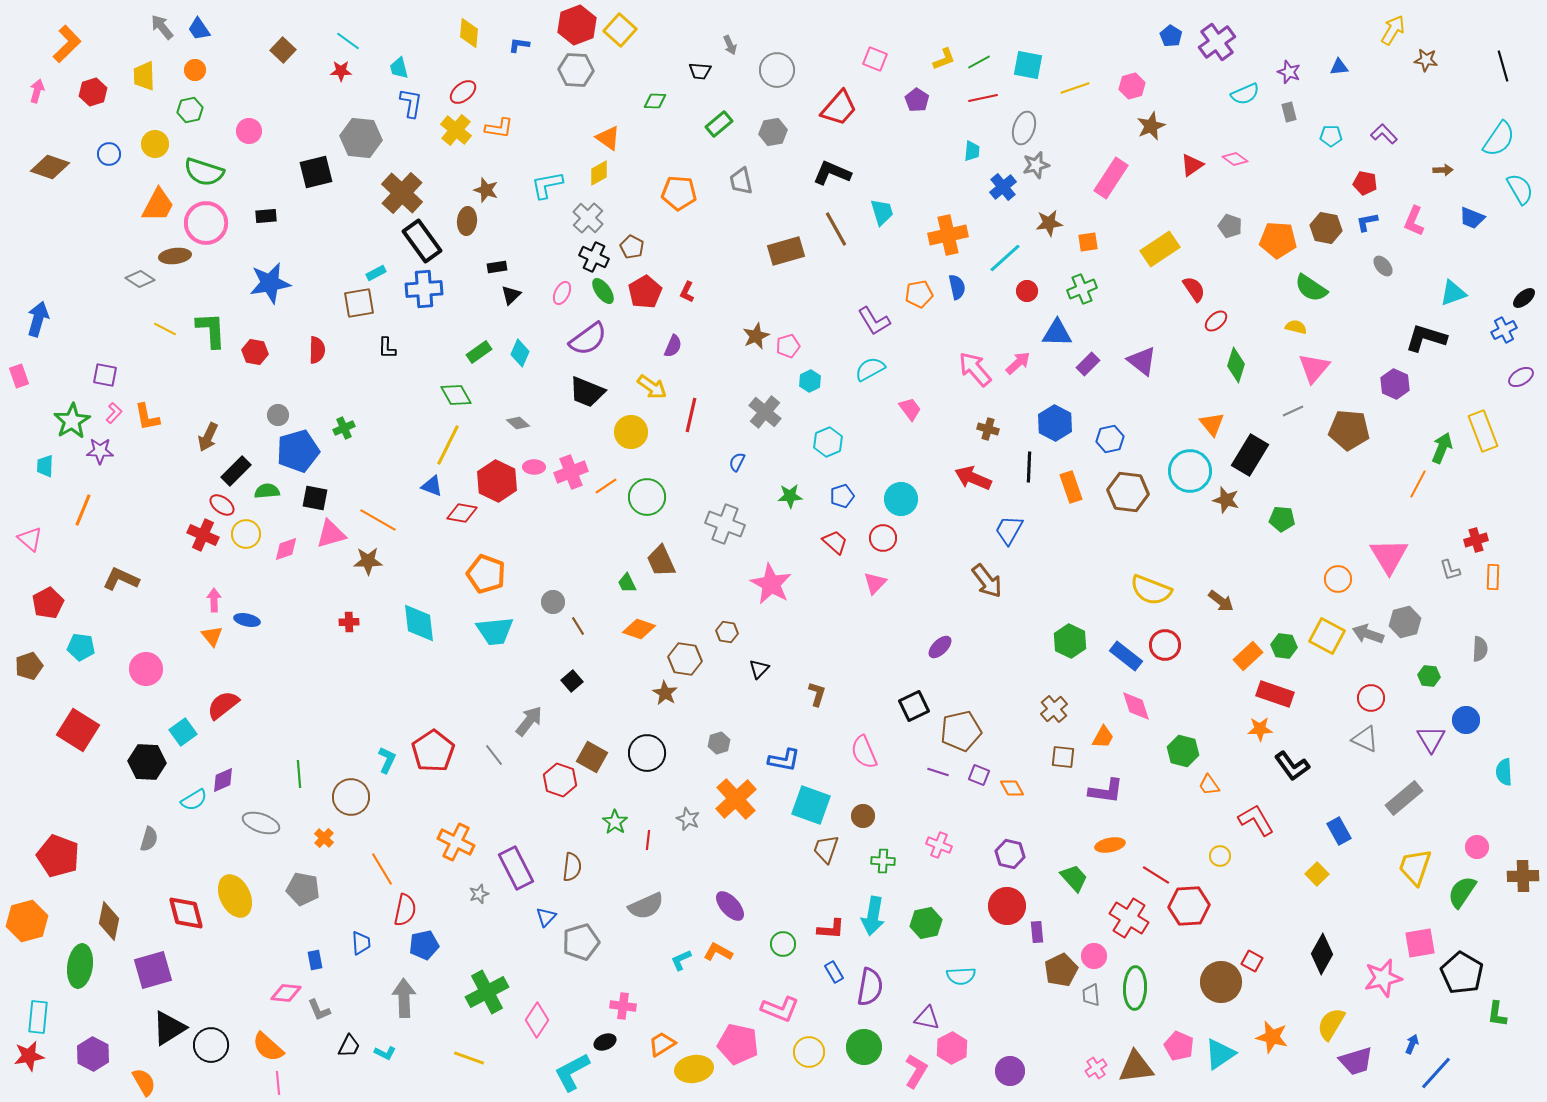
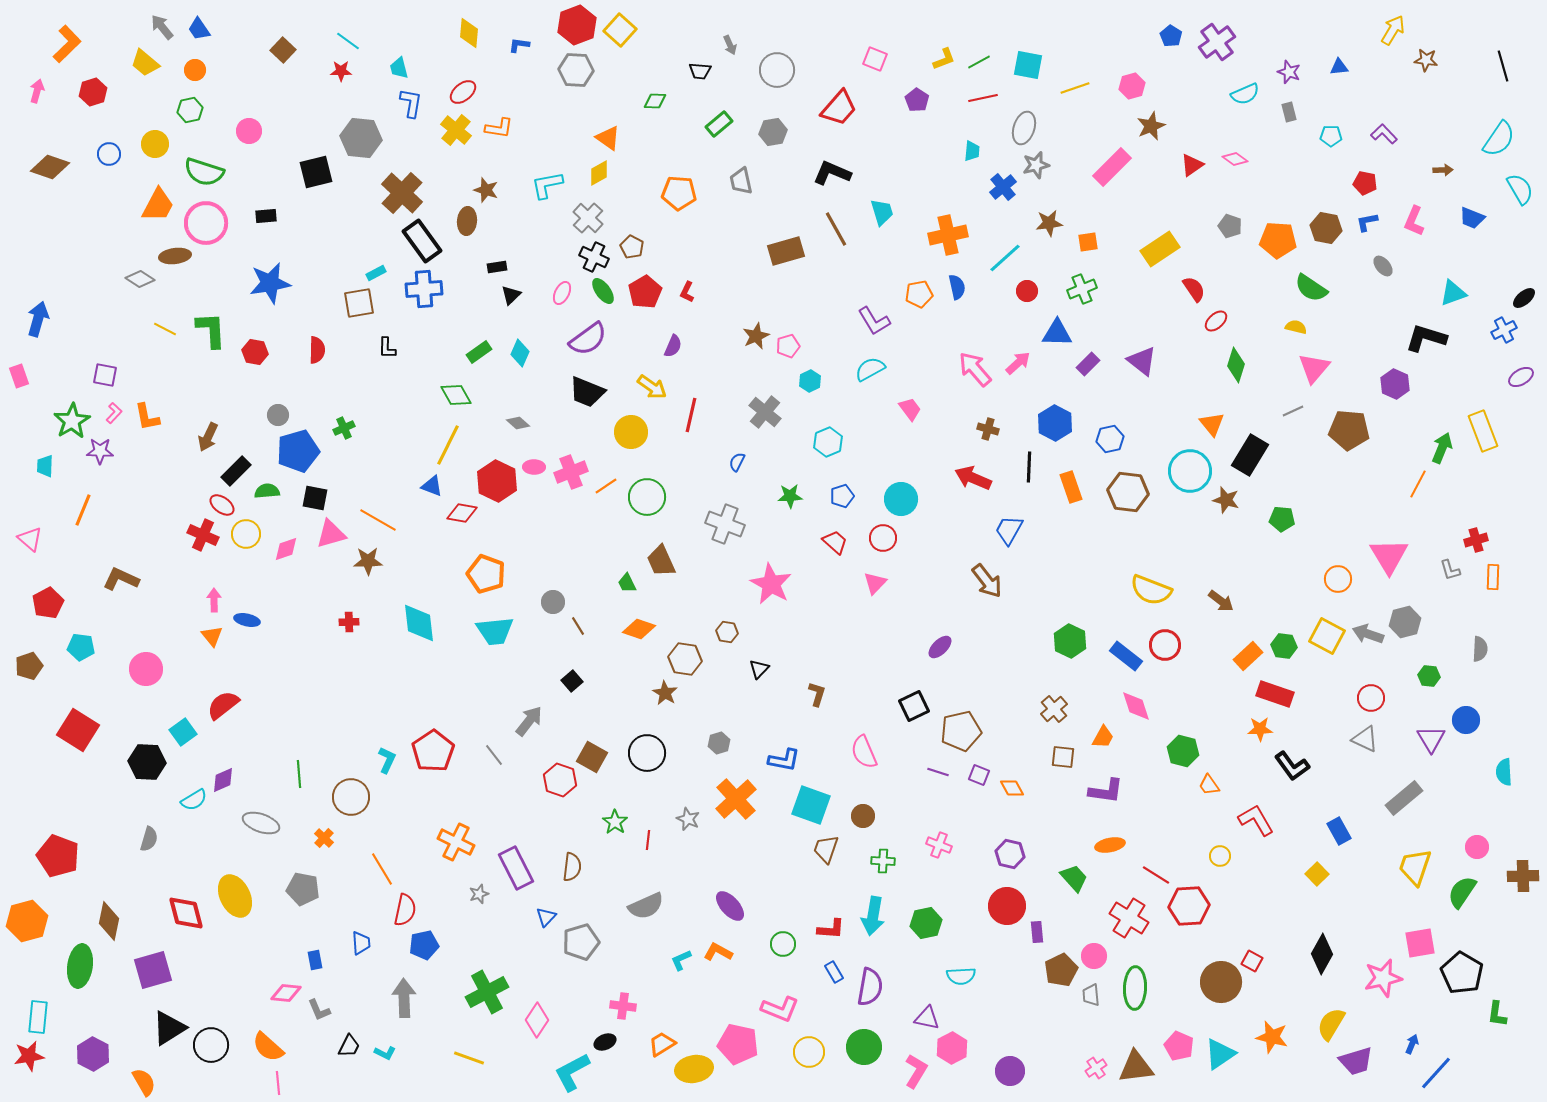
yellow trapezoid at (144, 76): moved 1 px right, 13 px up; rotated 48 degrees counterclockwise
pink rectangle at (1111, 178): moved 1 px right, 11 px up; rotated 12 degrees clockwise
